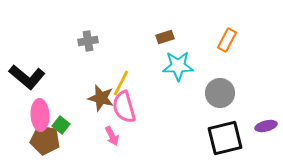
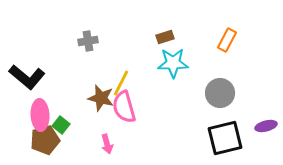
cyan star: moved 5 px left, 3 px up
pink arrow: moved 5 px left, 8 px down; rotated 12 degrees clockwise
brown pentagon: rotated 24 degrees counterclockwise
